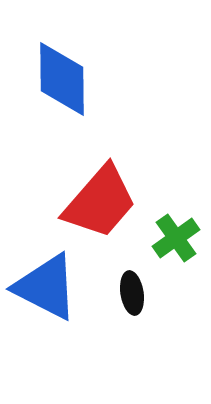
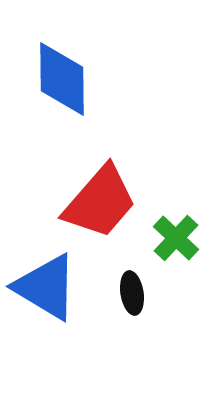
green cross: rotated 12 degrees counterclockwise
blue triangle: rotated 4 degrees clockwise
